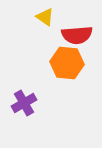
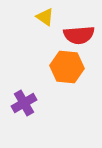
red semicircle: moved 2 px right
orange hexagon: moved 4 px down
